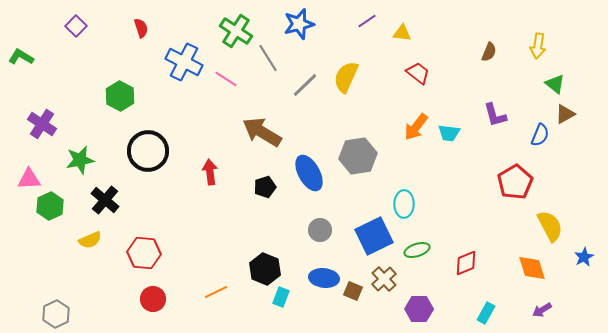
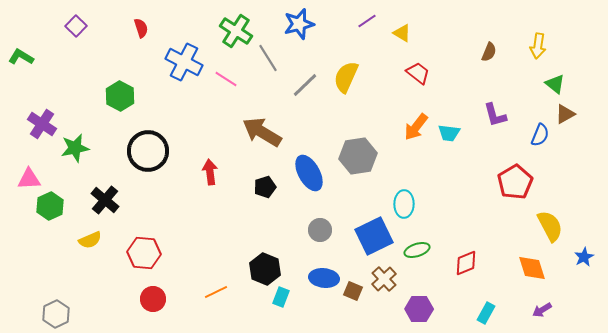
yellow triangle at (402, 33): rotated 24 degrees clockwise
green star at (80, 160): moved 5 px left, 12 px up
